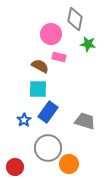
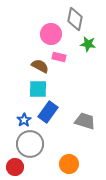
gray circle: moved 18 px left, 4 px up
